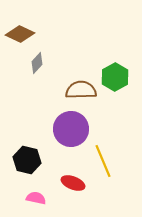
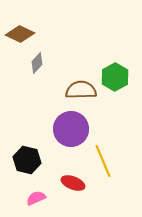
pink semicircle: rotated 36 degrees counterclockwise
